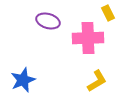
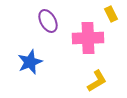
yellow rectangle: moved 3 px right, 1 px down
purple ellipse: rotated 45 degrees clockwise
blue star: moved 7 px right, 18 px up
